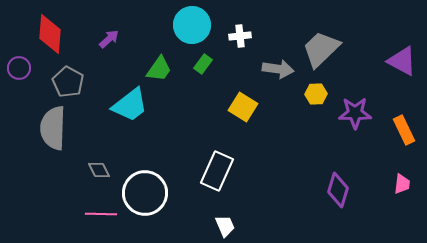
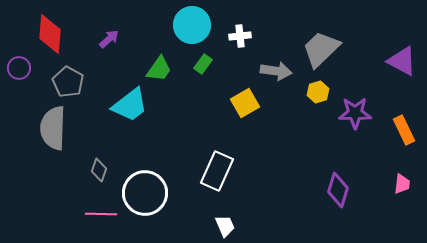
gray arrow: moved 2 px left, 2 px down
yellow hexagon: moved 2 px right, 2 px up; rotated 15 degrees counterclockwise
yellow square: moved 2 px right, 4 px up; rotated 28 degrees clockwise
gray diamond: rotated 45 degrees clockwise
